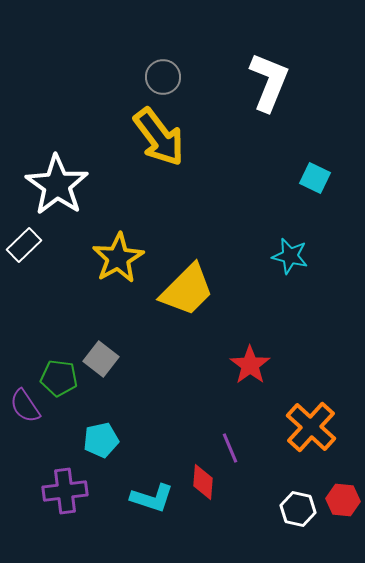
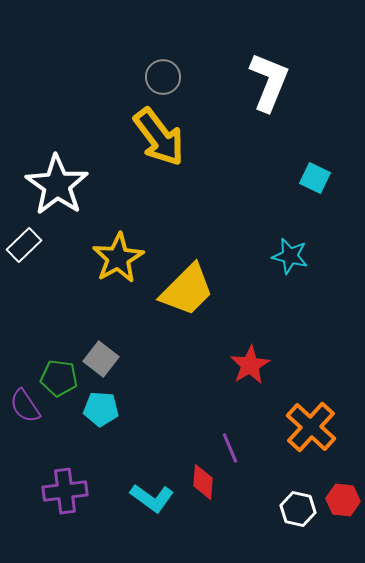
red star: rotated 6 degrees clockwise
cyan pentagon: moved 31 px up; rotated 16 degrees clockwise
cyan L-shape: rotated 18 degrees clockwise
